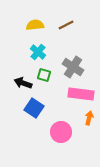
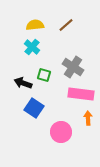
brown line: rotated 14 degrees counterclockwise
cyan cross: moved 6 px left, 5 px up
orange arrow: moved 1 px left; rotated 16 degrees counterclockwise
